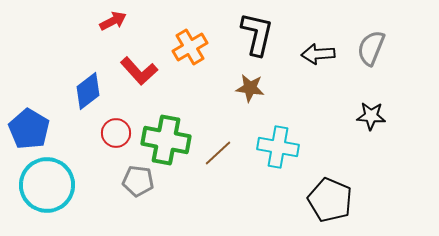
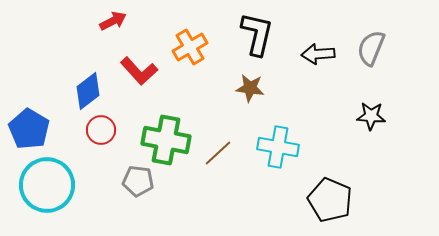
red circle: moved 15 px left, 3 px up
